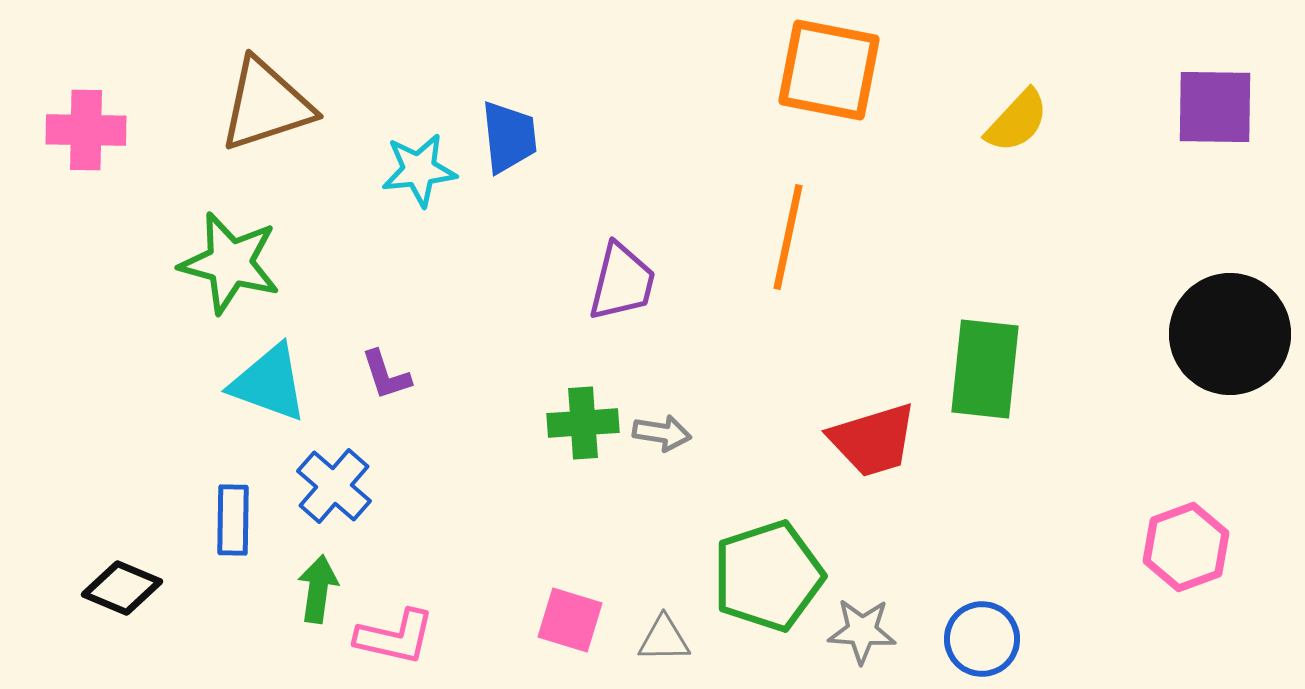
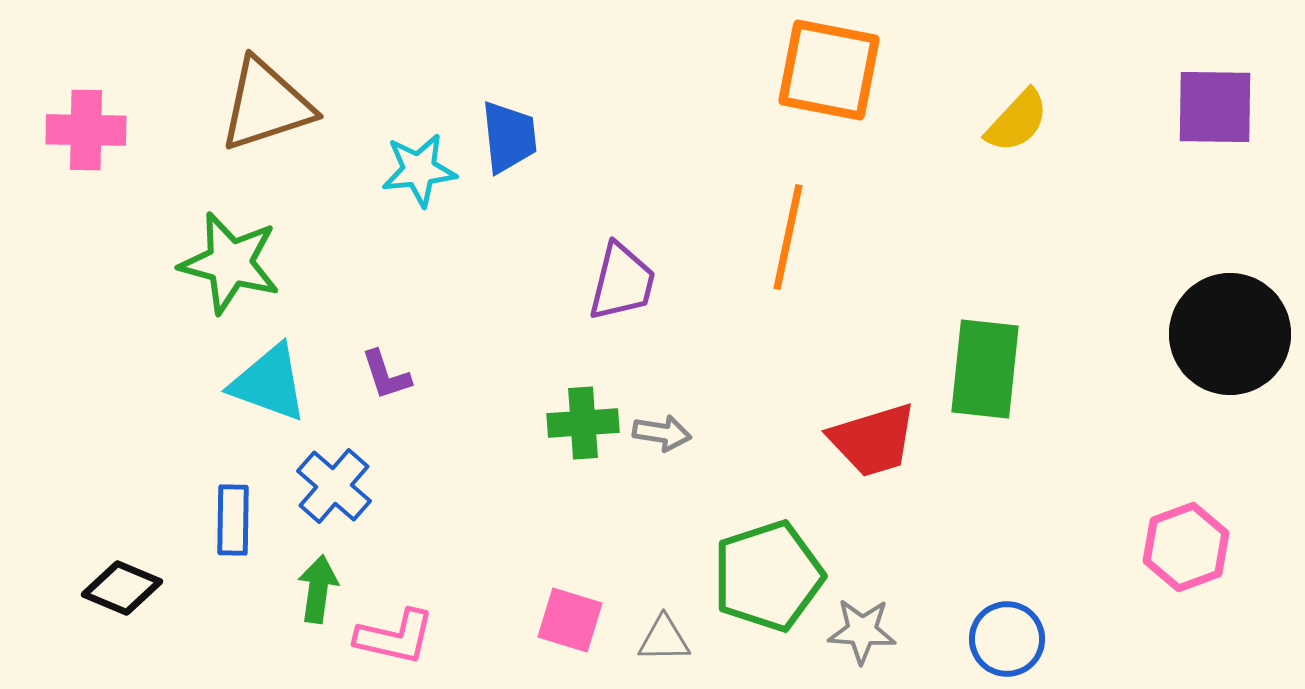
blue circle: moved 25 px right
